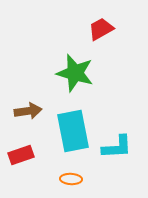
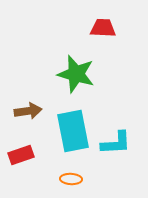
red trapezoid: moved 2 px right, 1 px up; rotated 32 degrees clockwise
green star: moved 1 px right, 1 px down
cyan L-shape: moved 1 px left, 4 px up
